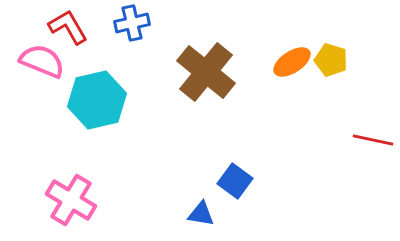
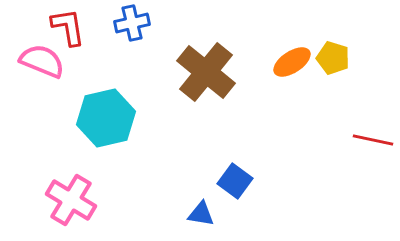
red L-shape: rotated 21 degrees clockwise
yellow pentagon: moved 2 px right, 2 px up
cyan hexagon: moved 9 px right, 18 px down
